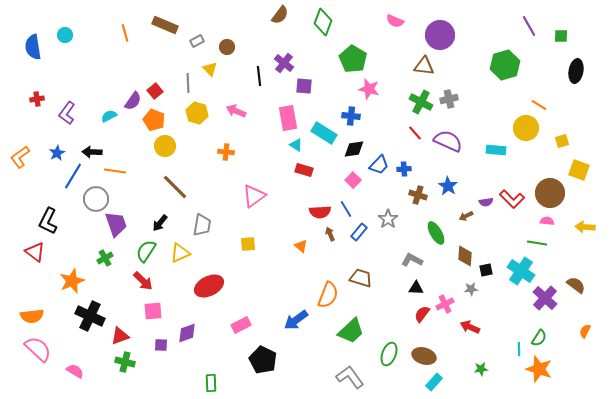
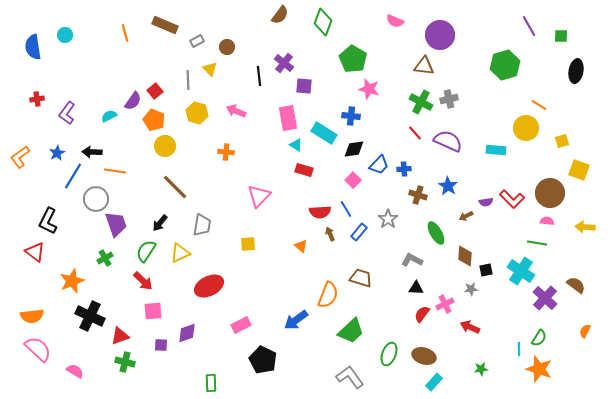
gray line at (188, 83): moved 3 px up
pink triangle at (254, 196): moved 5 px right; rotated 10 degrees counterclockwise
